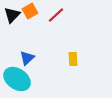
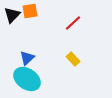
orange square: rotated 21 degrees clockwise
red line: moved 17 px right, 8 px down
yellow rectangle: rotated 40 degrees counterclockwise
cyan ellipse: moved 10 px right
